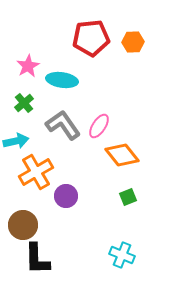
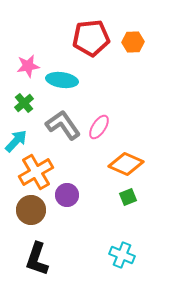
pink star: rotated 20 degrees clockwise
pink ellipse: moved 1 px down
cyan arrow: rotated 35 degrees counterclockwise
orange diamond: moved 4 px right, 9 px down; rotated 28 degrees counterclockwise
purple circle: moved 1 px right, 1 px up
brown circle: moved 8 px right, 15 px up
black L-shape: rotated 20 degrees clockwise
